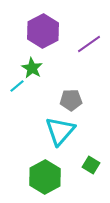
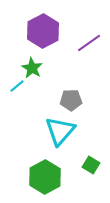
purple line: moved 1 px up
